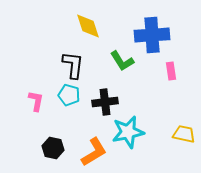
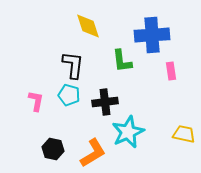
green L-shape: rotated 25 degrees clockwise
cyan star: rotated 12 degrees counterclockwise
black hexagon: moved 1 px down
orange L-shape: moved 1 px left, 1 px down
